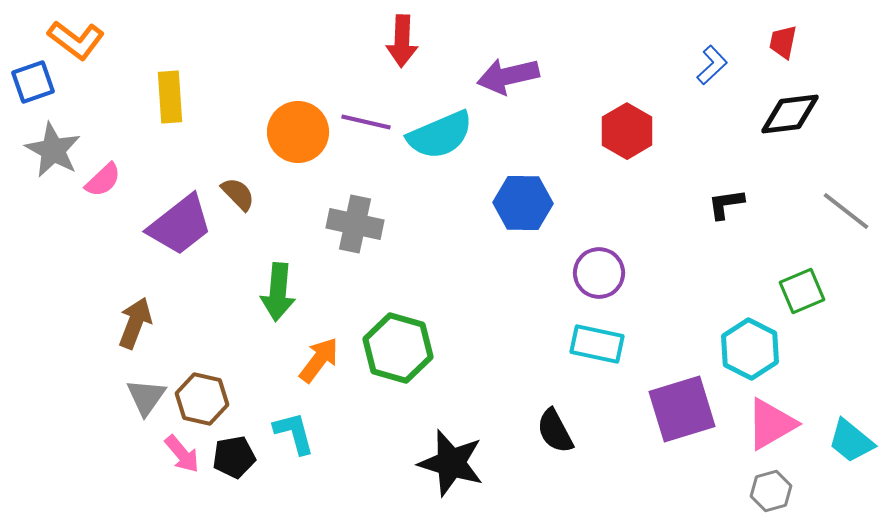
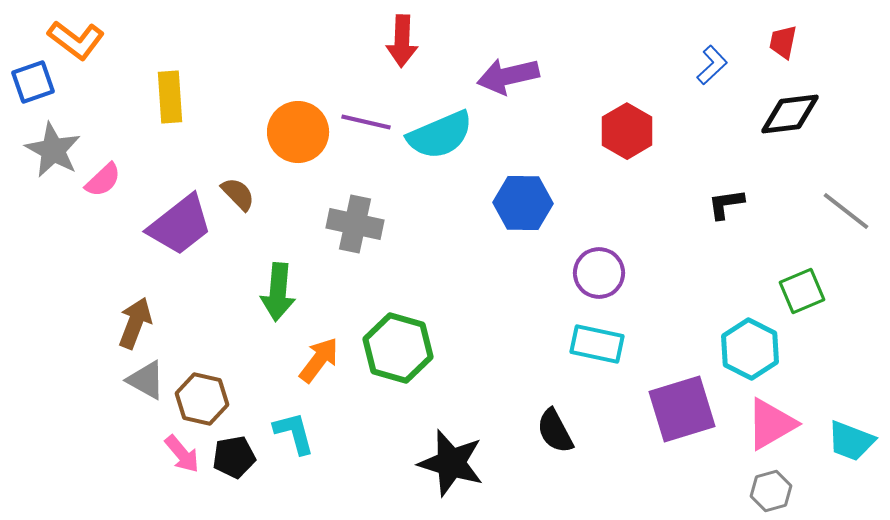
gray triangle: moved 17 px up; rotated 36 degrees counterclockwise
cyan trapezoid: rotated 18 degrees counterclockwise
